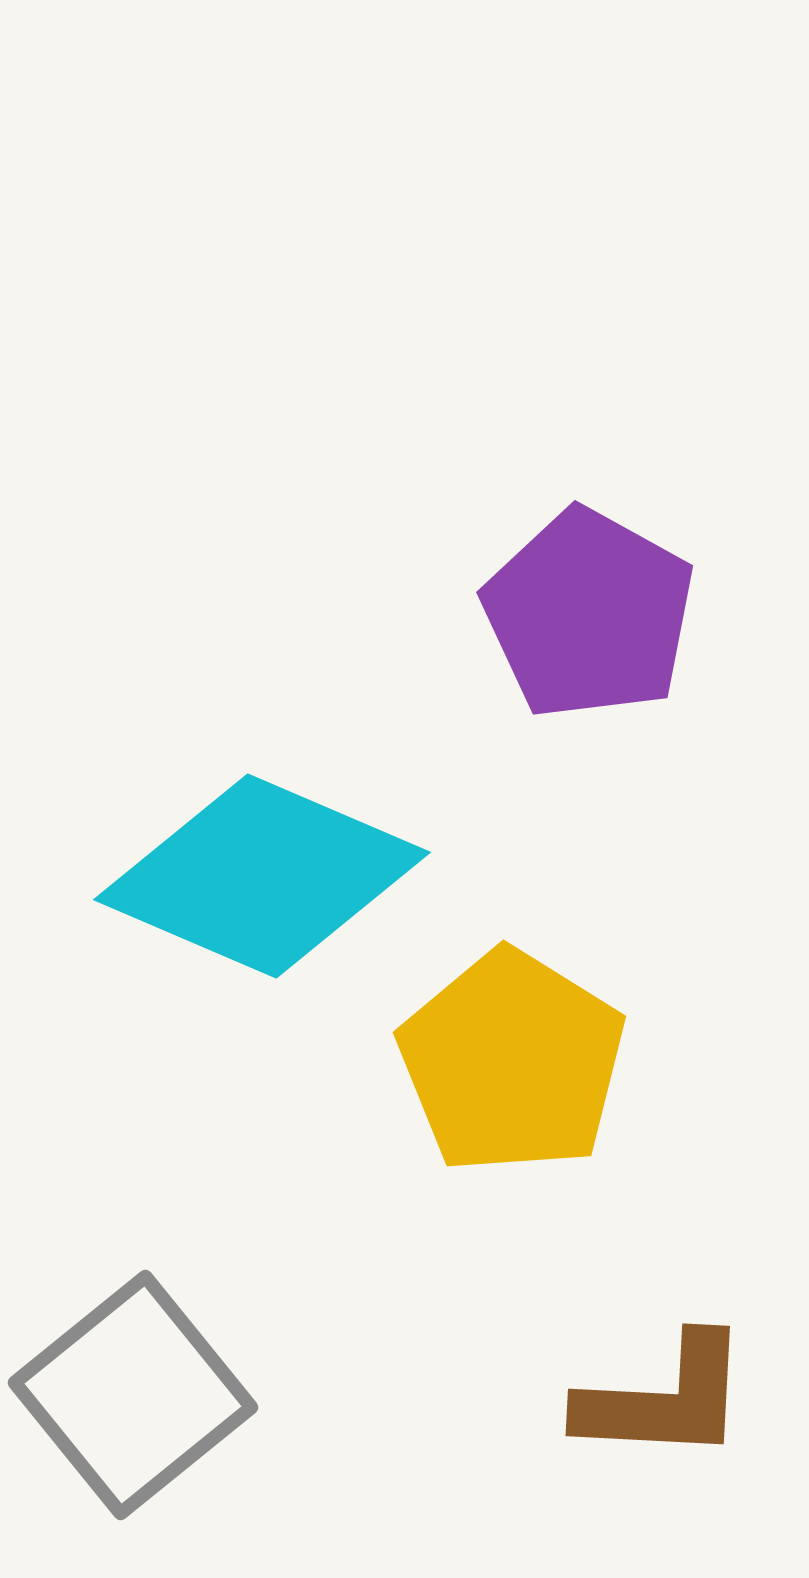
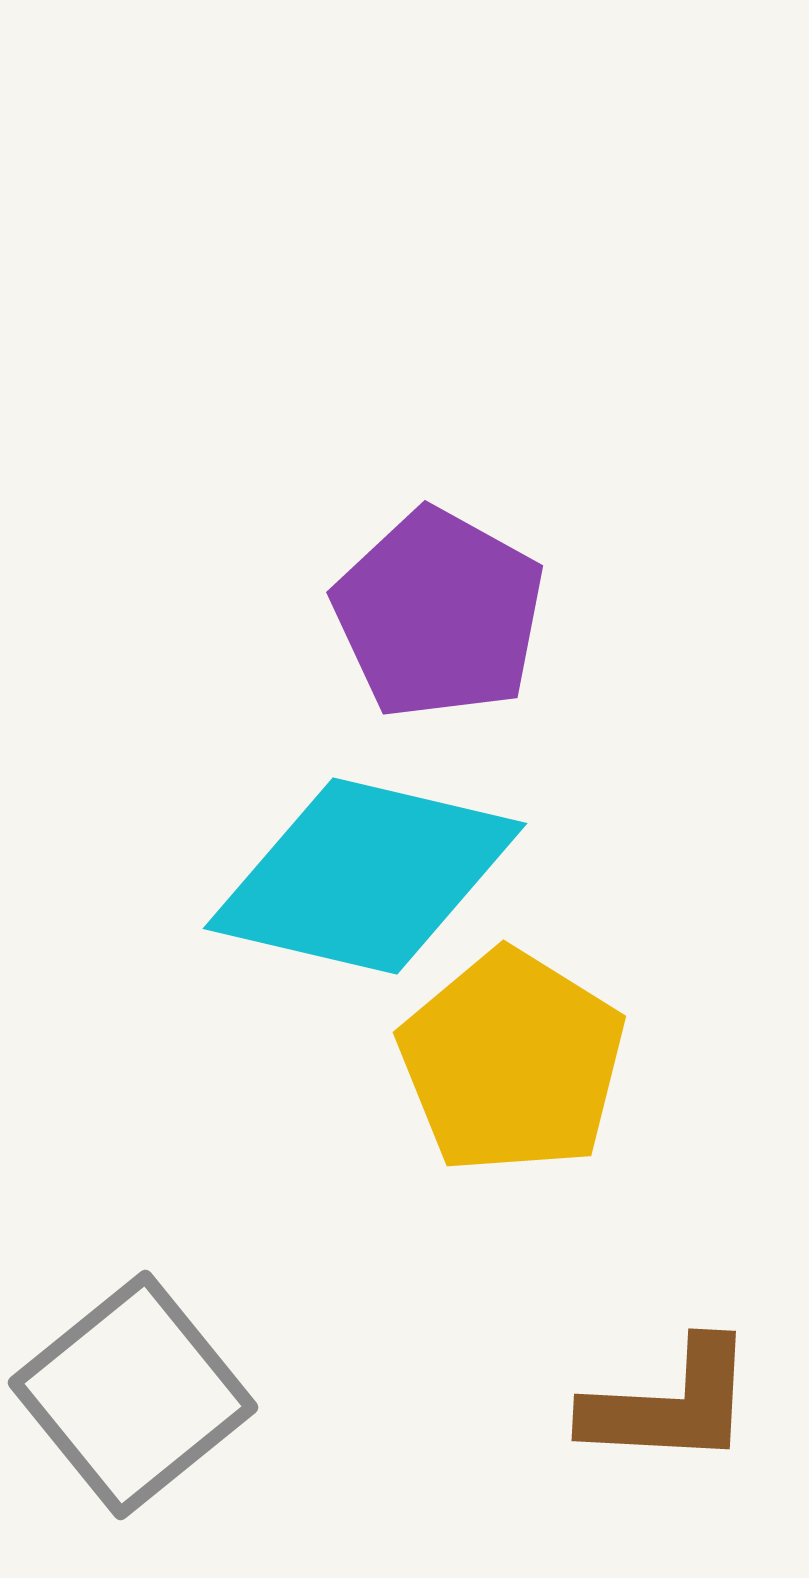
purple pentagon: moved 150 px left
cyan diamond: moved 103 px right; rotated 10 degrees counterclockwise
brown L-shape: moved 6 px right, 5 px down
